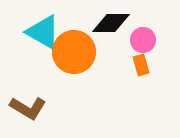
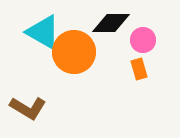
orange rectangle: moved 2 px left, 4 px down
